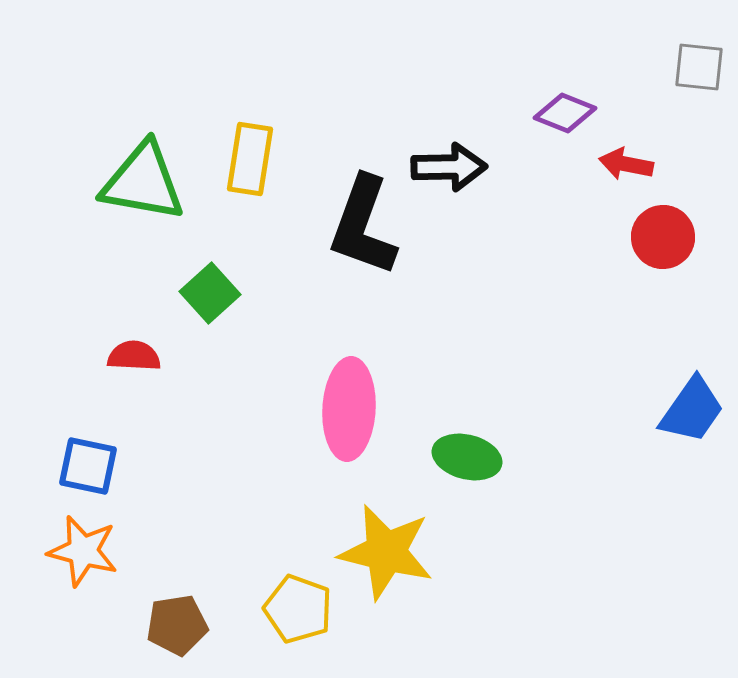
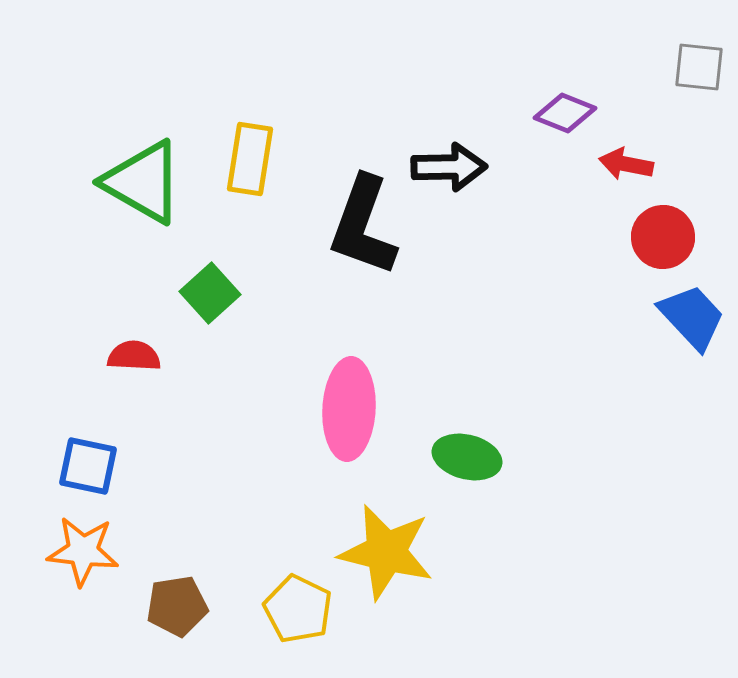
green triangle: rotated 20 degrees clockwise
blue trapezoid: moved 93 px up; rotated 78 degrees counterclockwise
orange star: rotated 8 degrees counterclockwise
yellow pentagon: rotated 6 degrees clockwise
brown pentagon: moved 19 px up
